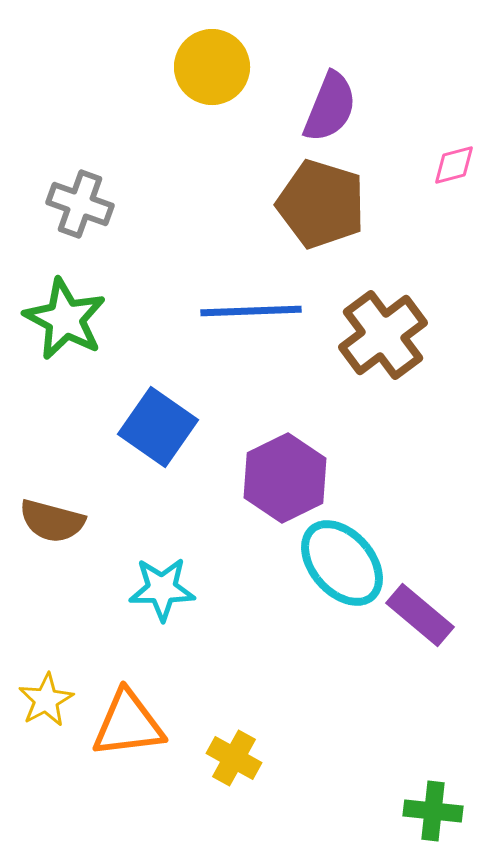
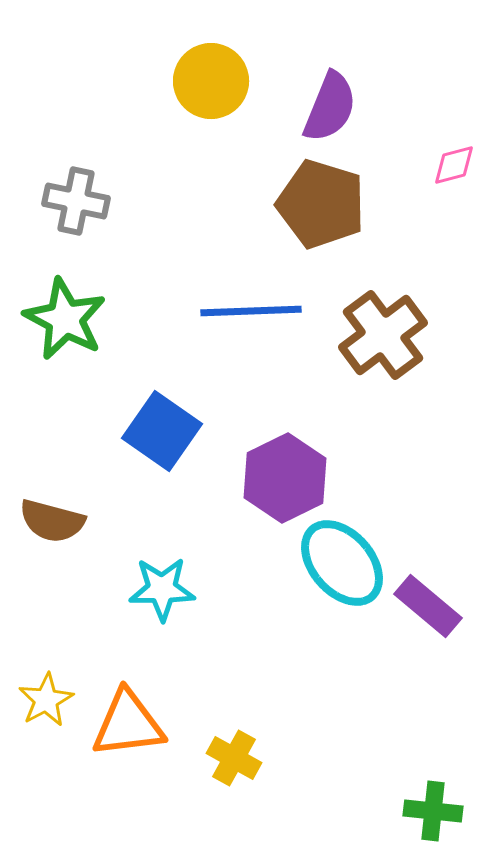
yellow circle: moved 1 px left, 14 px down
gray cross: moved 4 px left, 3 px up; rotated 8 degrees counterclockwise
blue square: moved 4 px right, 4 px down
purple rectangle: moved 8 px right, 9 px up
